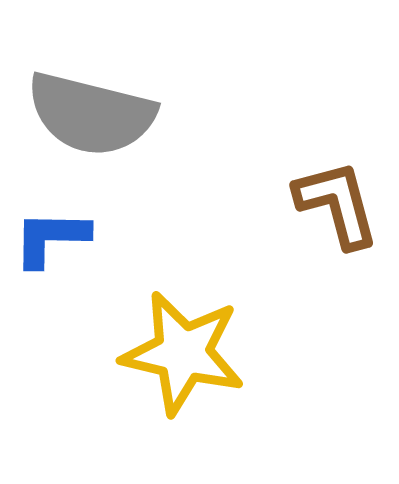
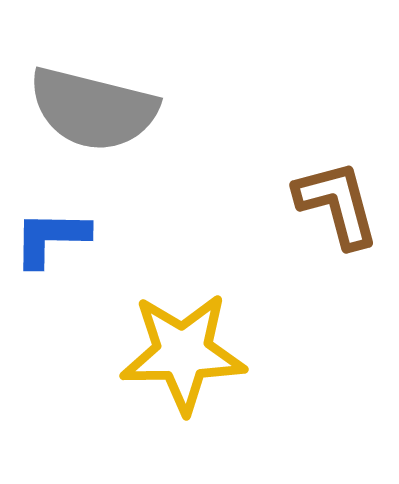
gray semicircle: moved 2 px right, 5 px up
yellow star: rotated 14 degrees counterclockwise
